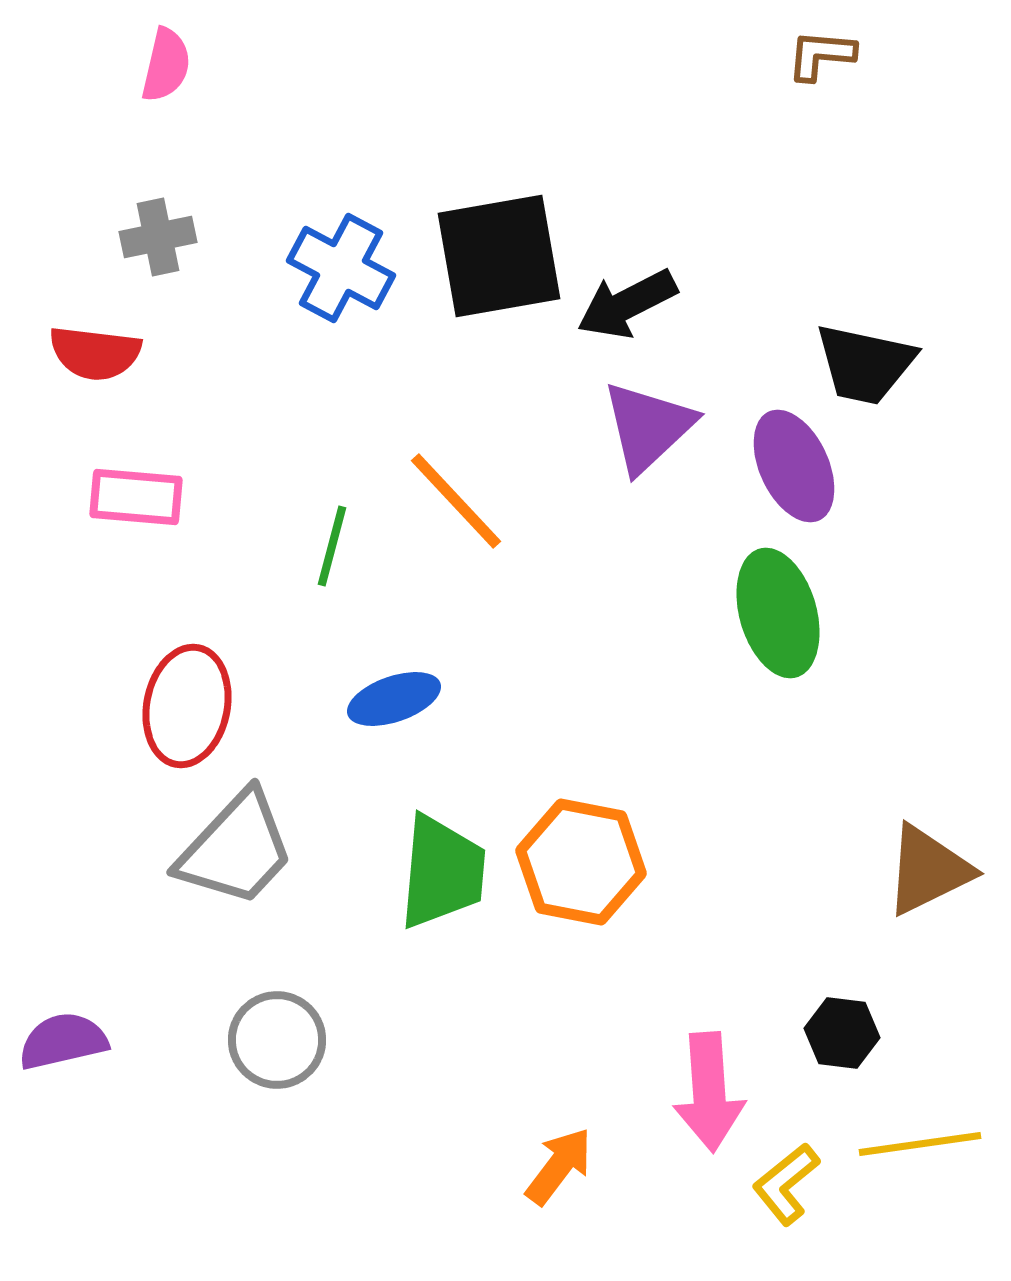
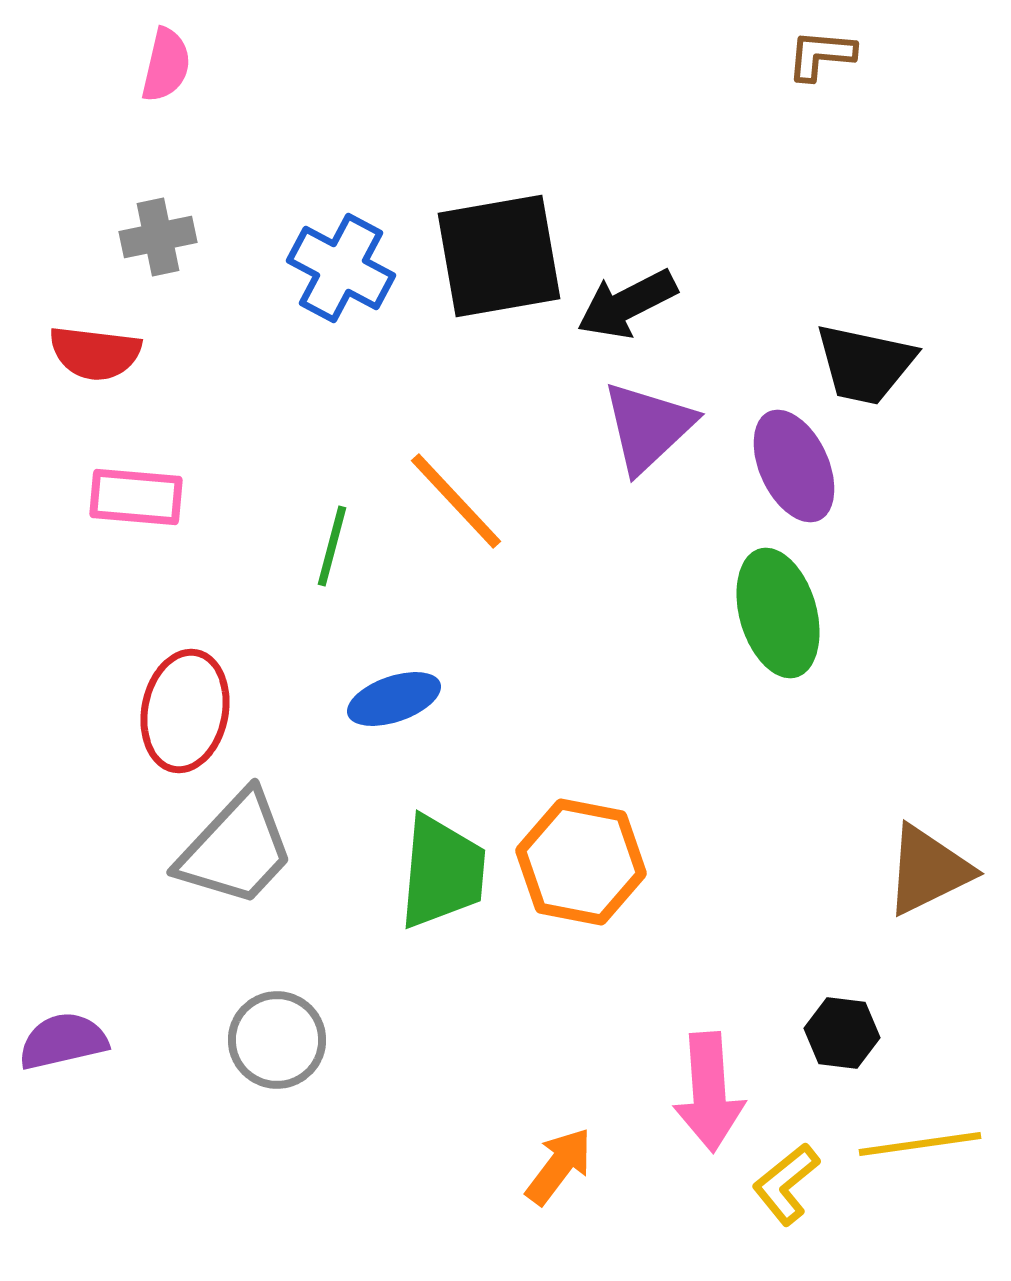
red ellipse: moved 2 px left, 5 px down
